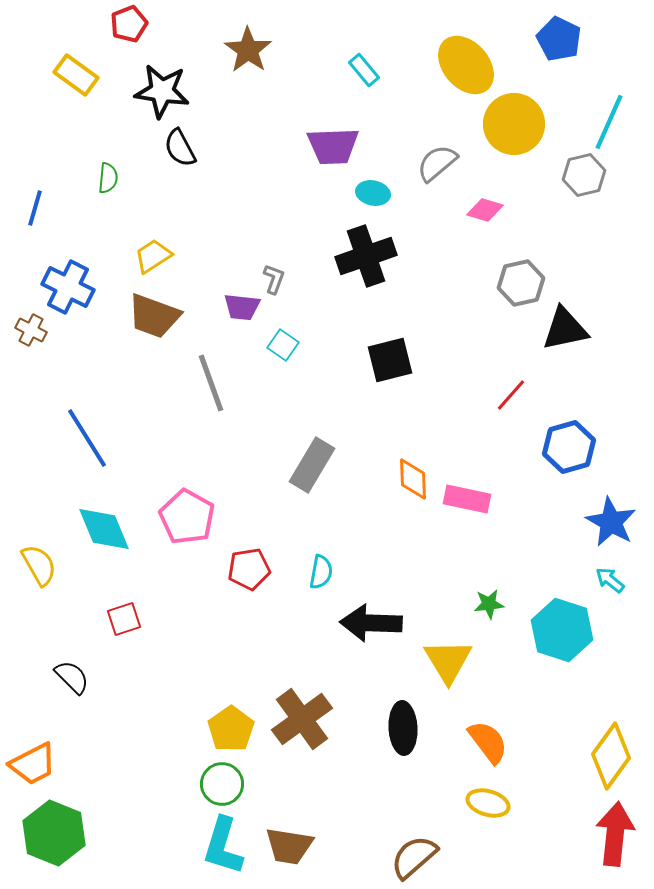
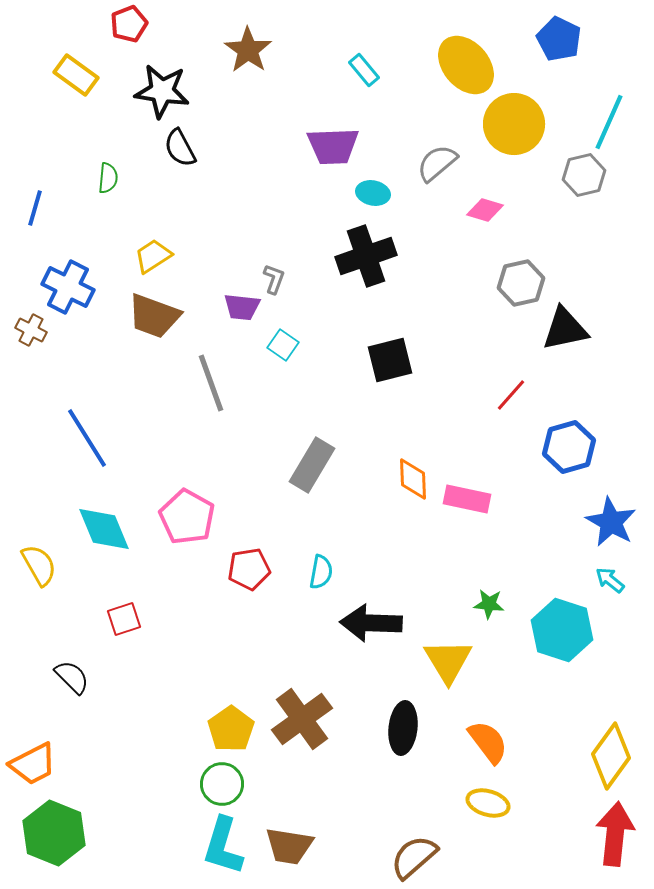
green star at (489, 604): rotated 12 degrees clockwise
black ellipse at (403, 728): rotated 9 degrees clockwise
